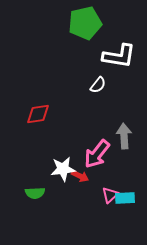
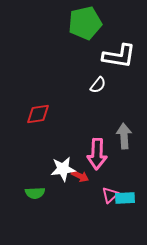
pink arrow: rotated 36 degrees counterclockwise
